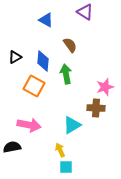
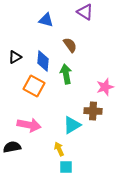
blue triangle: rotated 14 degrees counterclockwise
brown cross: moved 3 px left, 3 px down
yellow arrow: moved 1 px left, 1 px up
